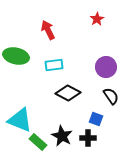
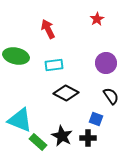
red arrow: moved 1 px up
purple circle: moved 4 px up
black diamond: moved 2 px left
